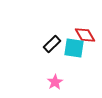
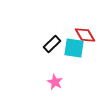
pink star: rotated 14 degrees counterclockwise
